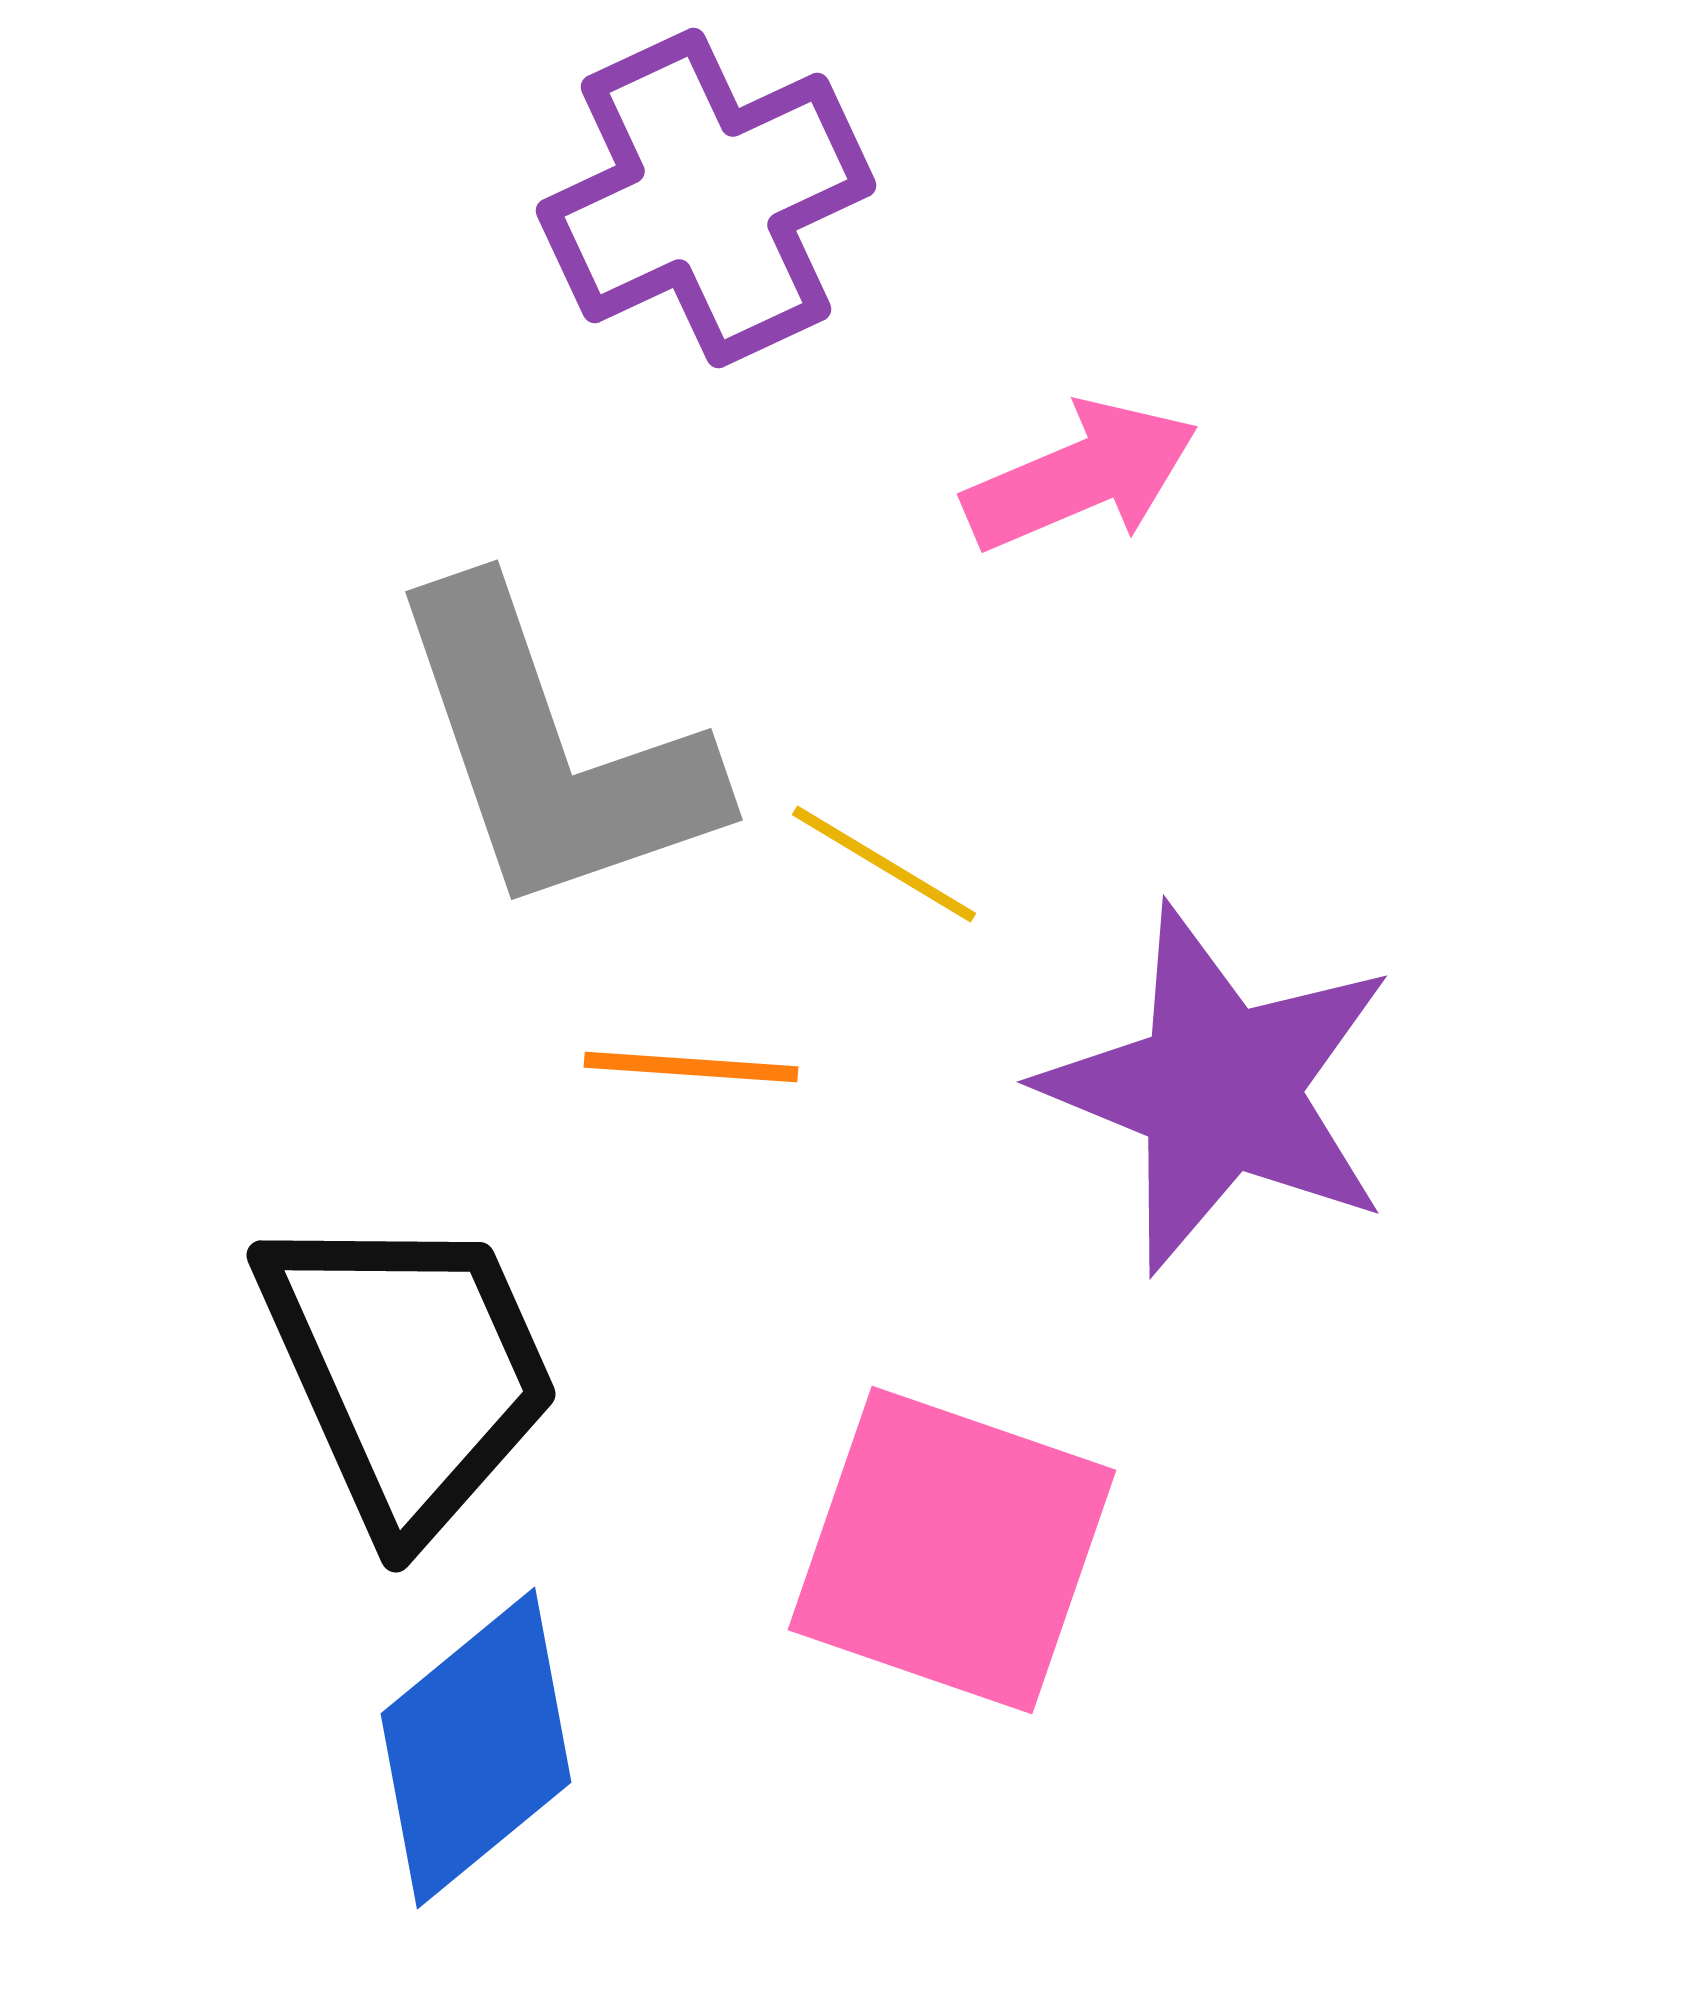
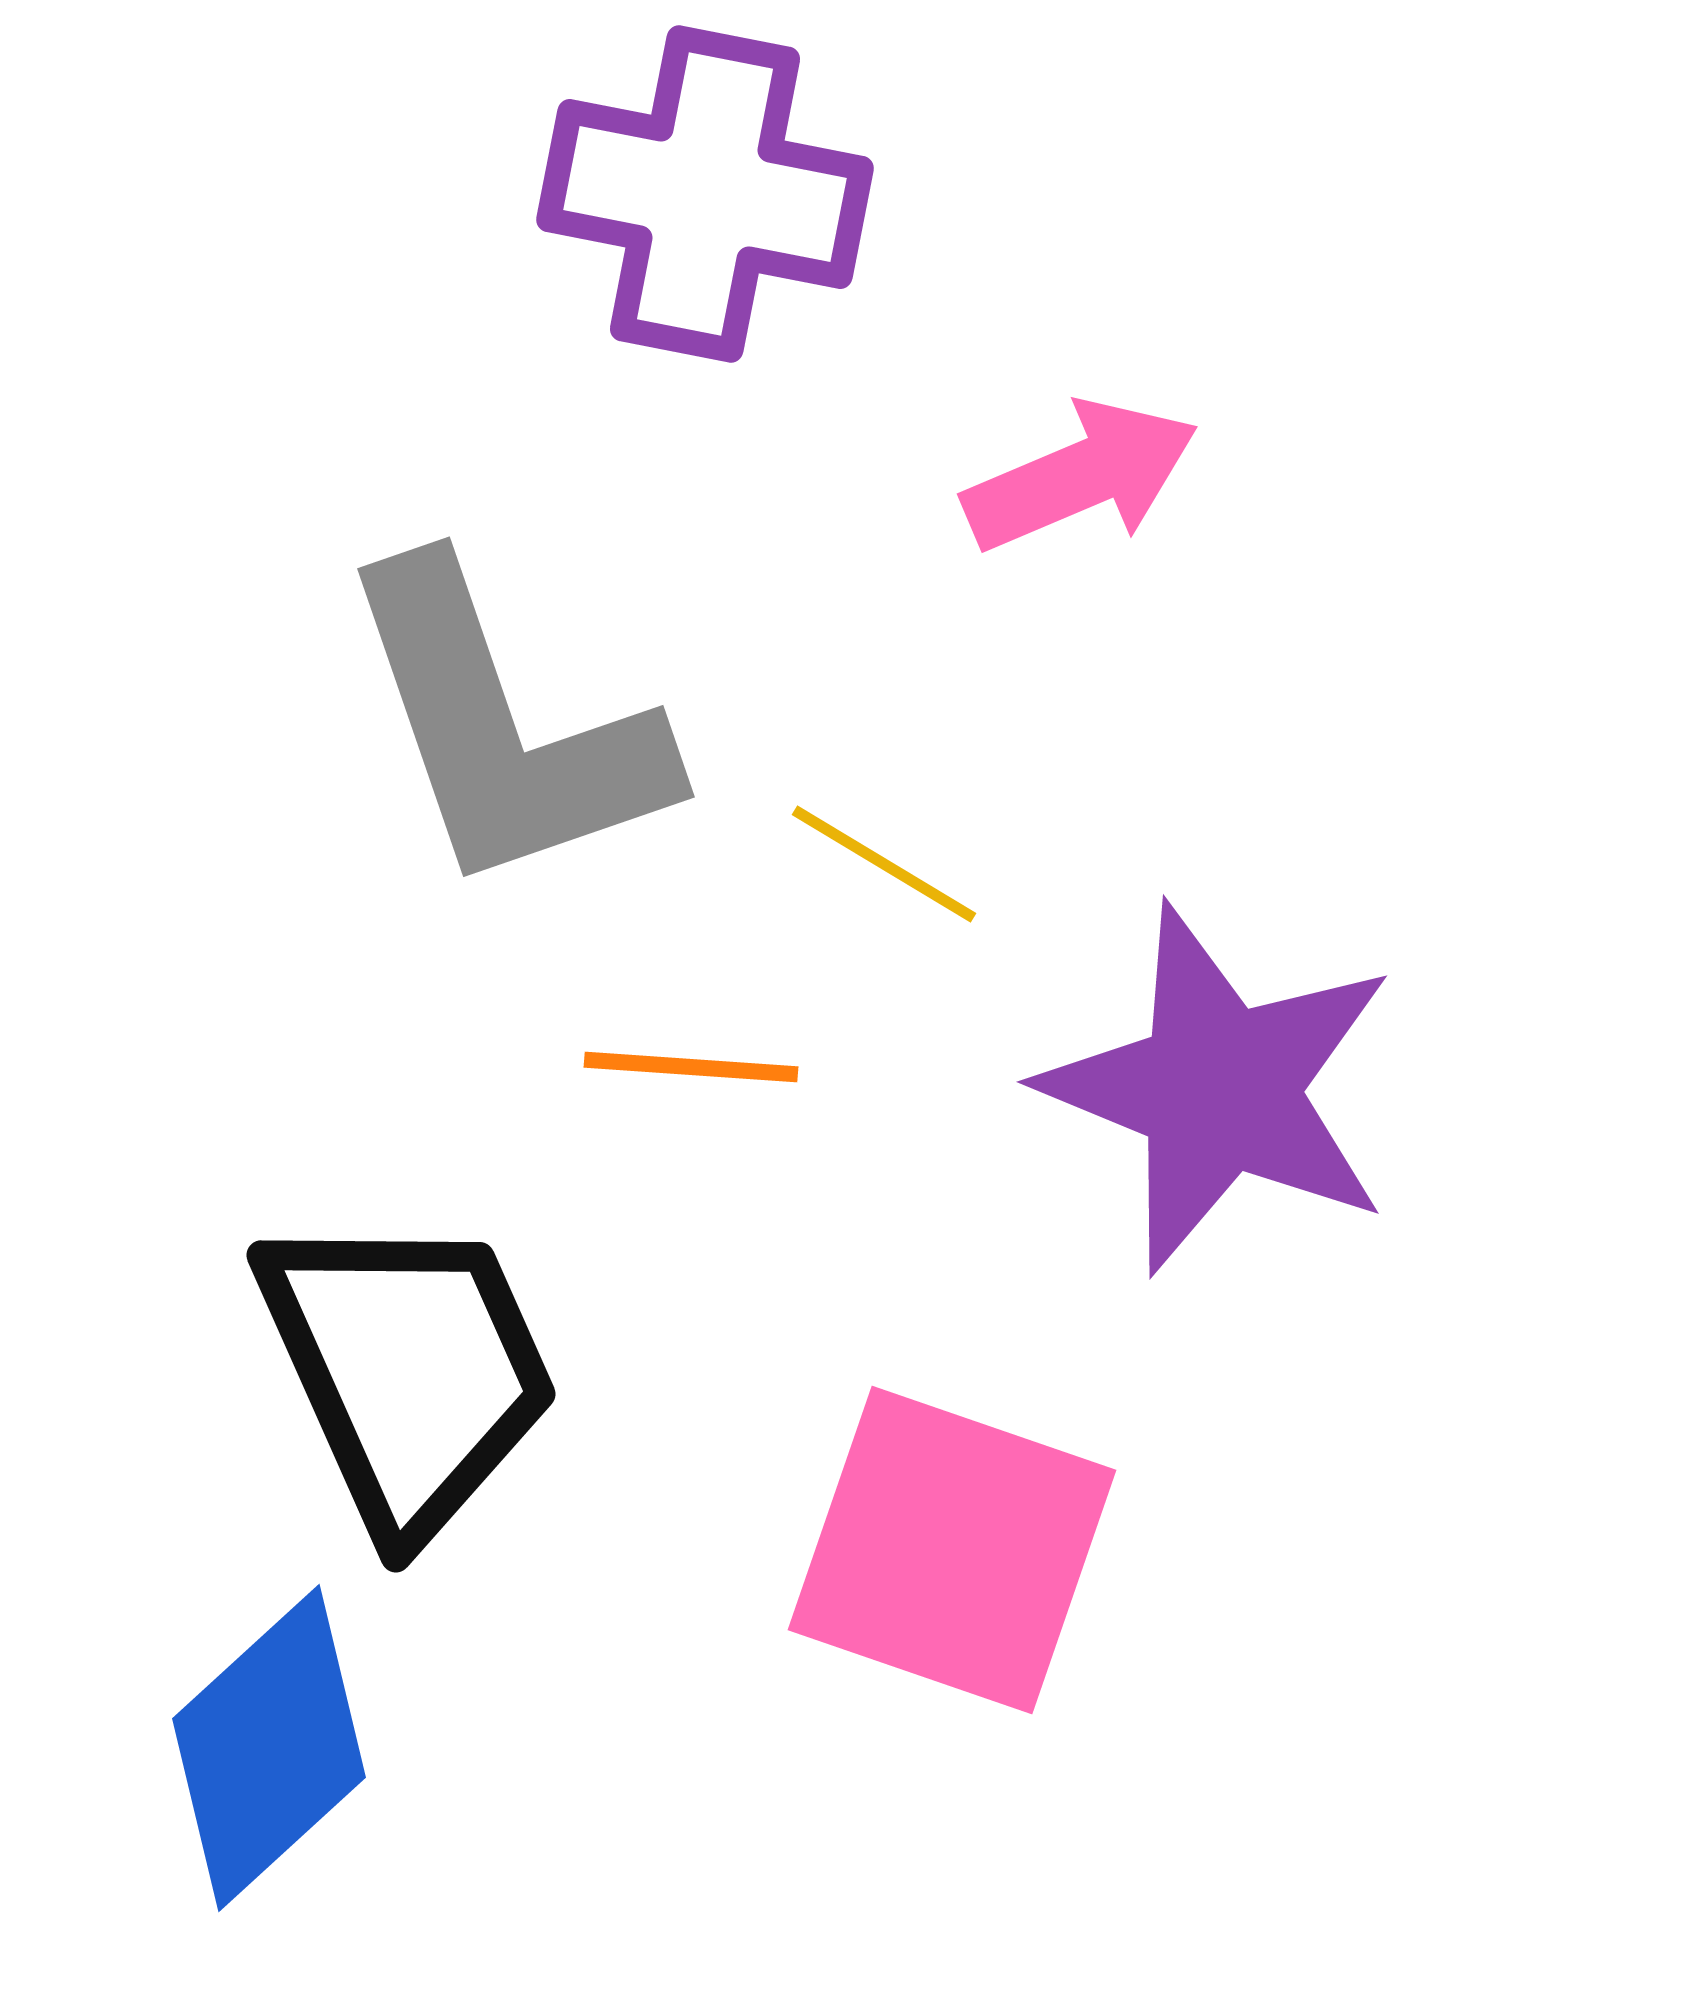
purple cross: moved 1 px left, 4 px up; rotated 36 degrees clockwise
gray L-shape: moved 48 px left, 23 px up
blue diamond: moved 207 px left; rotated 3 degrees counterclockwise
